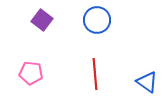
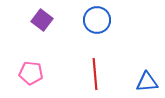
blue triangle: rotated 40 degrees counterclockwise
